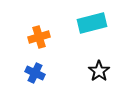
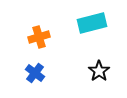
blue cross: rotated 12 degrees clockwise
